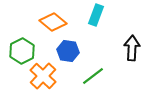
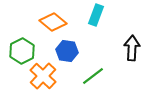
blue hexagon: moved 1 px left
